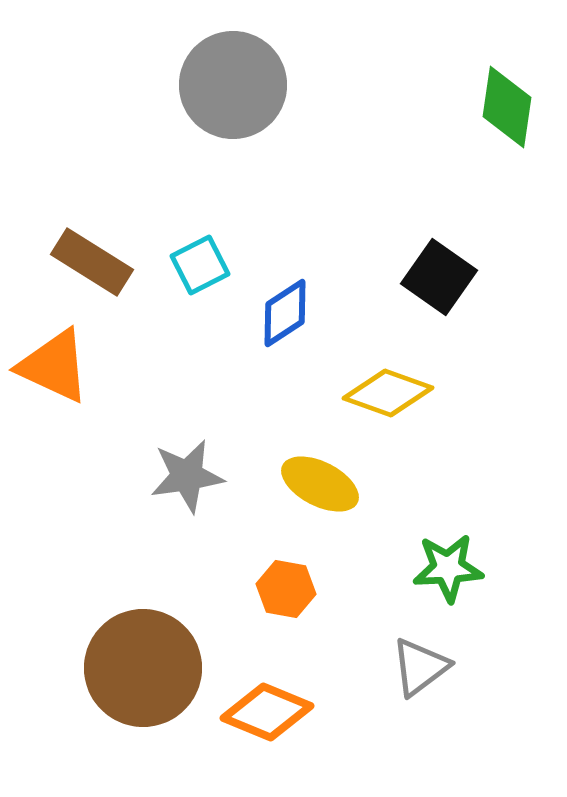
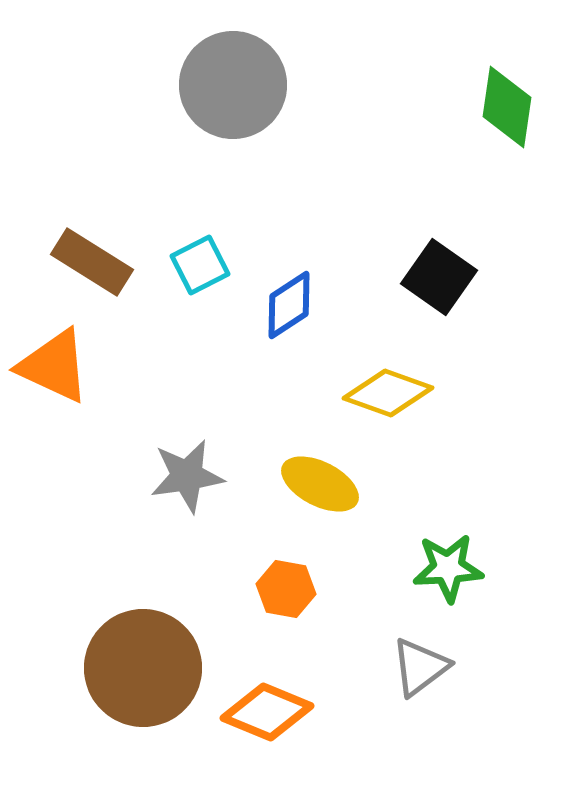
blue diamond: moved 4 px right, 8 px up
